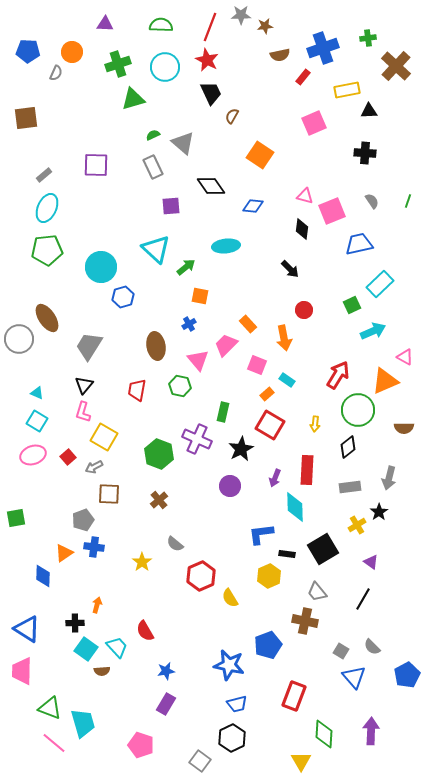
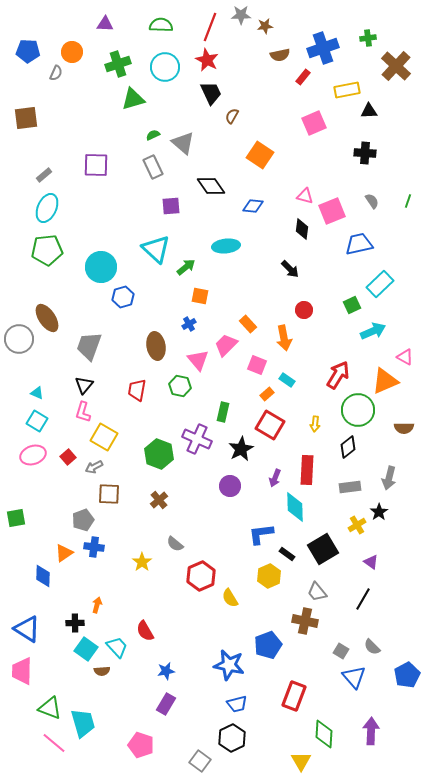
gray trapezoid at (89, 346): rotated 12 degrees counterclockwise
black rectangle at (287, 554): rotated 28 degrees clockwise
